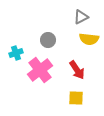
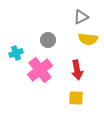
yellow semicircle: moved 1 px left
red arrow: rotated 24 degrees clockwise
